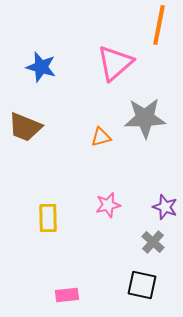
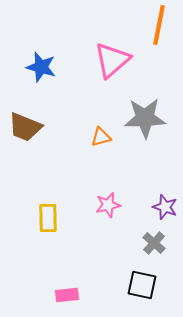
pink triangle: moved 3 px left, 3 px up
gray cross: moved 1 px right, 1 px down
